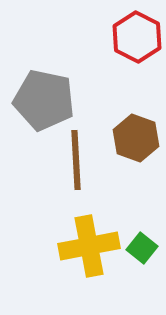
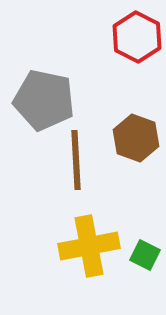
green square: moved 3 px right, 7 px down; rotated 12 degrees counterclockwise
